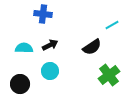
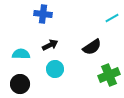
cyan line: moved 7 px up
cyan semicircle: moved 3 px left, 6 px down
cyan circle: moved 5 px right, 2 px up
green cross: rotated 15 degrees clockwise
